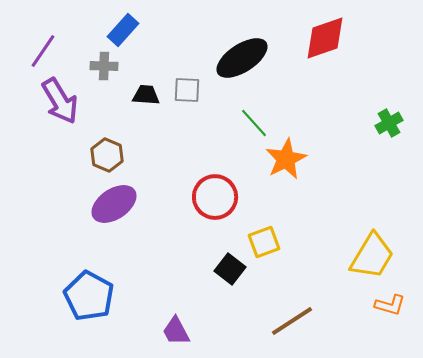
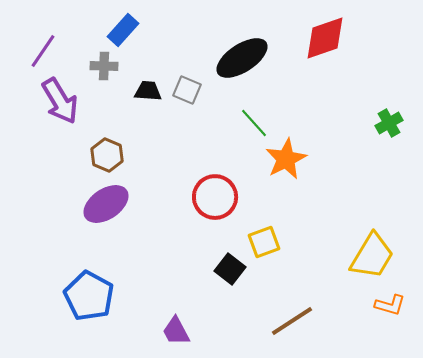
gray square: rotated 20 degrees clockwise
black trapezoid: moved 2 px right, 4 px up
purple ellipse: moved 8 px left
